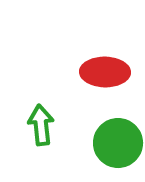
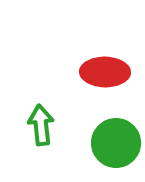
green circle: moved 2 px left
